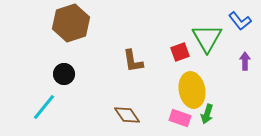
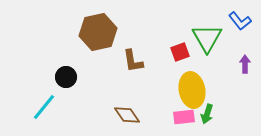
brown hexagon: moved 27 px right, 9 px down; rotated 6 degrees clockwise
purple arrow: moved 3 px down
black circle: moved 2 px right, 3 px down
pink rectangle: moved 4 px right, 1 px up; rotated 25 degrees counterclockwise
